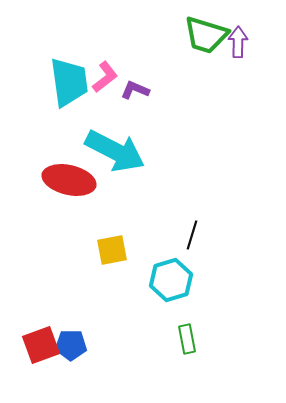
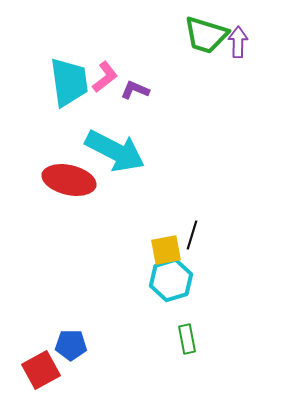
yellow square: moved 54 px right
red square: moved 25 px down; rotated 9 degrees counterclockwise
